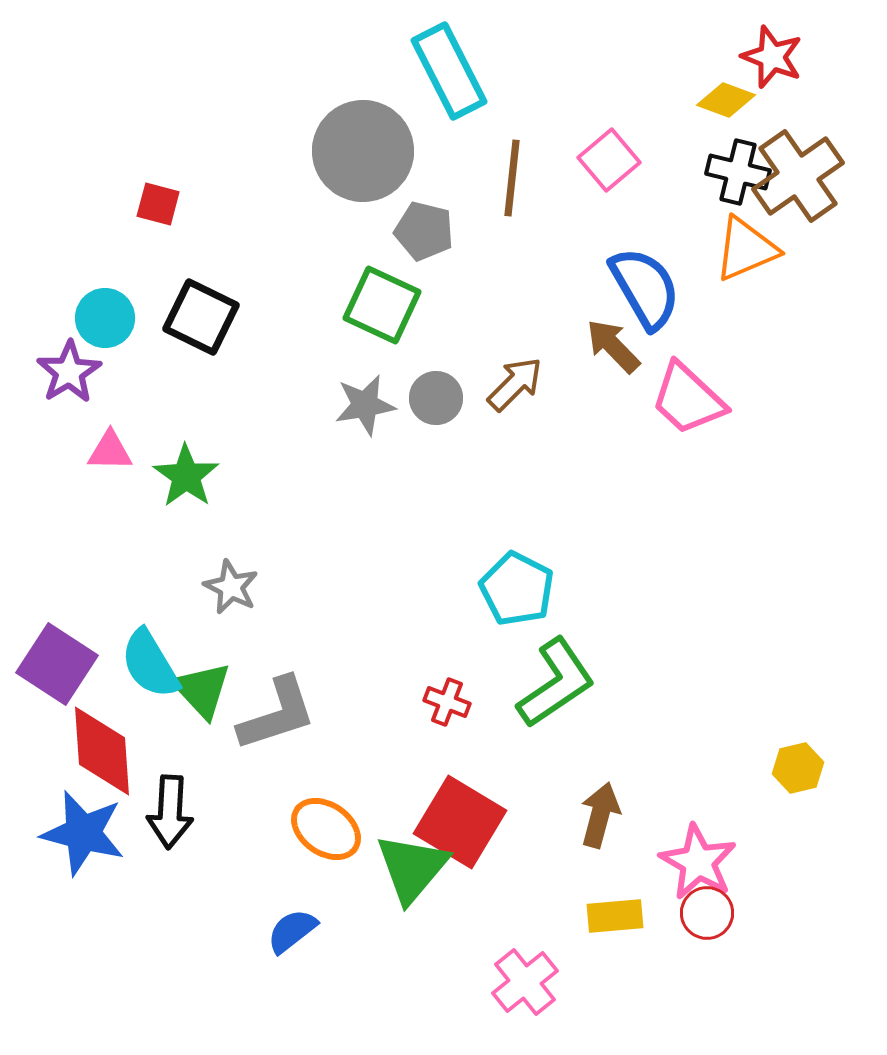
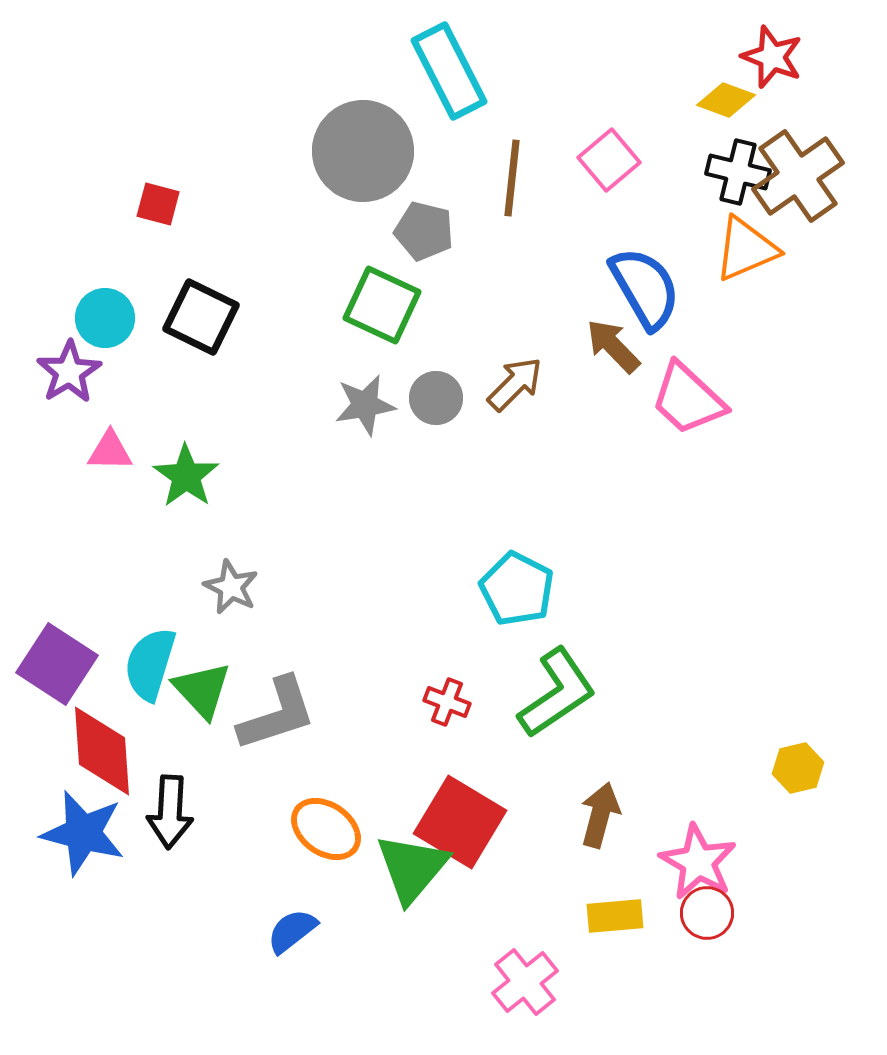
cyan semicircle at (150, 664): rotated 48 degrees clockwise
green L-shape at (556, 683): moved 1 px right, 10 px down
